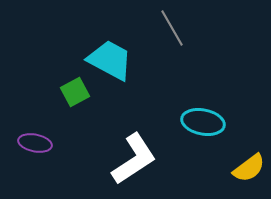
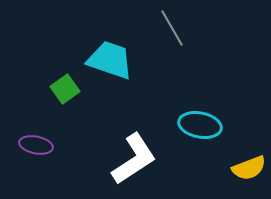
cyan trapezoid: rotated 9 degrees counterclockwise
green square: moved 10 px left, 3 px up; rotated 8 degrees counterclockwise
cyan ellipse: moved 3 px left, 3 px down
purple ellipse: moved 1 px right, 2 px down
yellow semicircle: rotated 16 degrees clockwise
